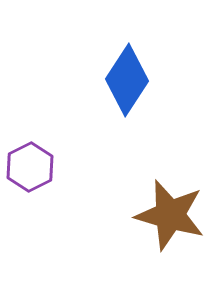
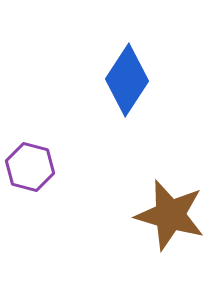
purple hexagon: rotated 18 degrees counterclockwise
